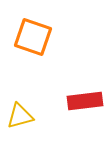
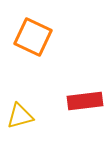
orange square: rotated 6 degrees clockwise
